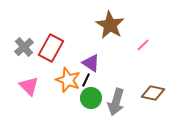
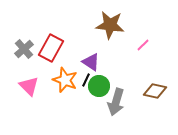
brown star: rotated 24 degrees counterclockwise
gray cross: moved 2 px down
purple triangle: moved 1 px up
orange star: moved 3 px left
brown diamond: moved 2 px right, 2 px up
green circle: moved 8 px right, 12 px up
